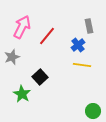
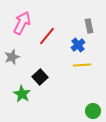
pink arrow: moved 4 px up
yellow line: rotated 12 degrees counterclockwise
